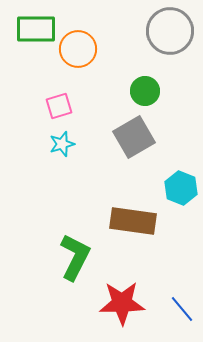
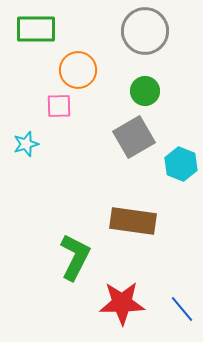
gray circle: moved 25 px left
orange circle: moved 21 px down
pink square: rotated 16 degrees clockwise
cyan star: moved 36 px left
cyan hexagon: moved 24 px up
